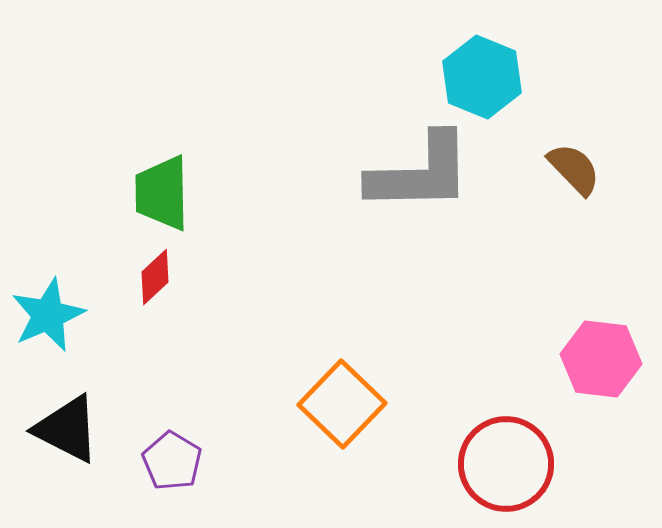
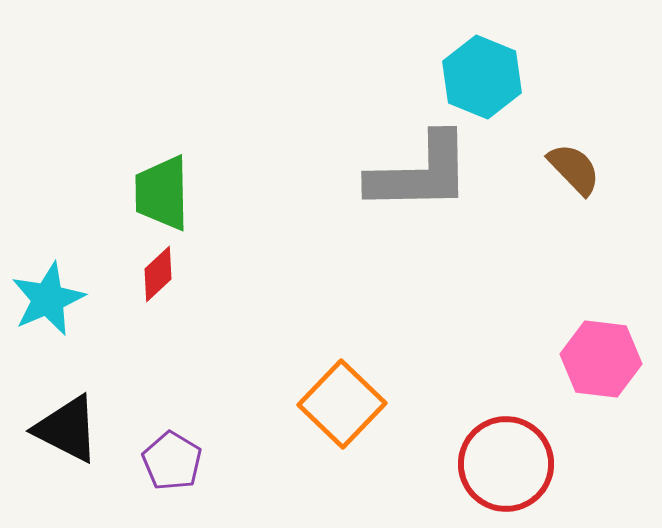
red diamond: moved 3 px right, 3 px up
cyan star: moved 16 px up
